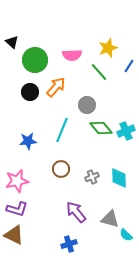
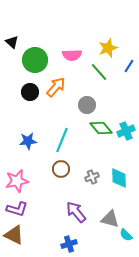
cyan line: moved 10 px down
